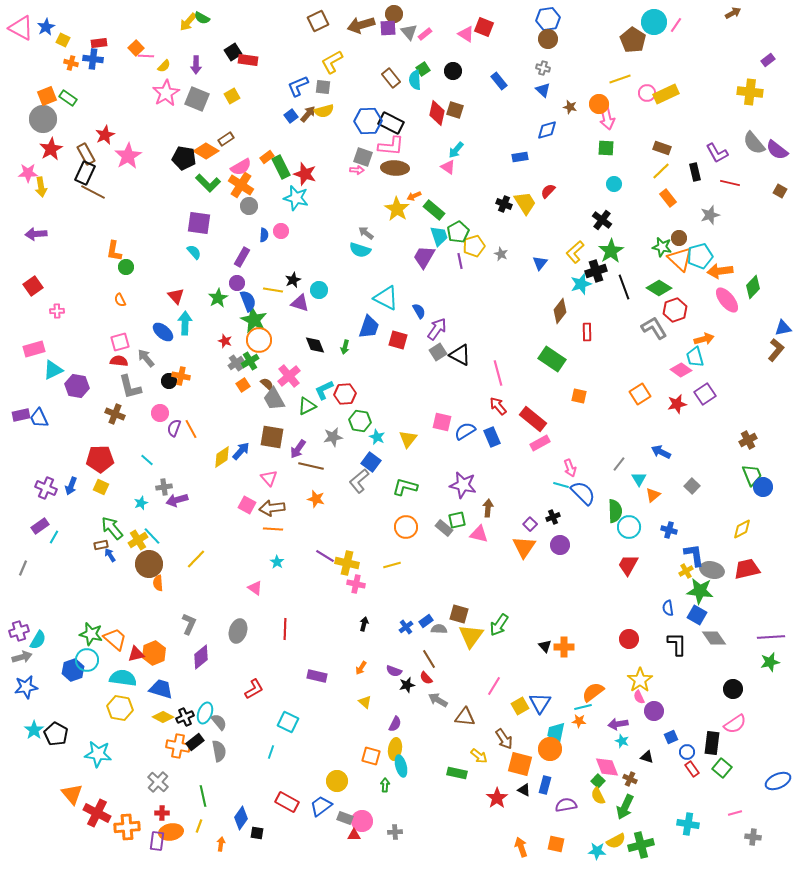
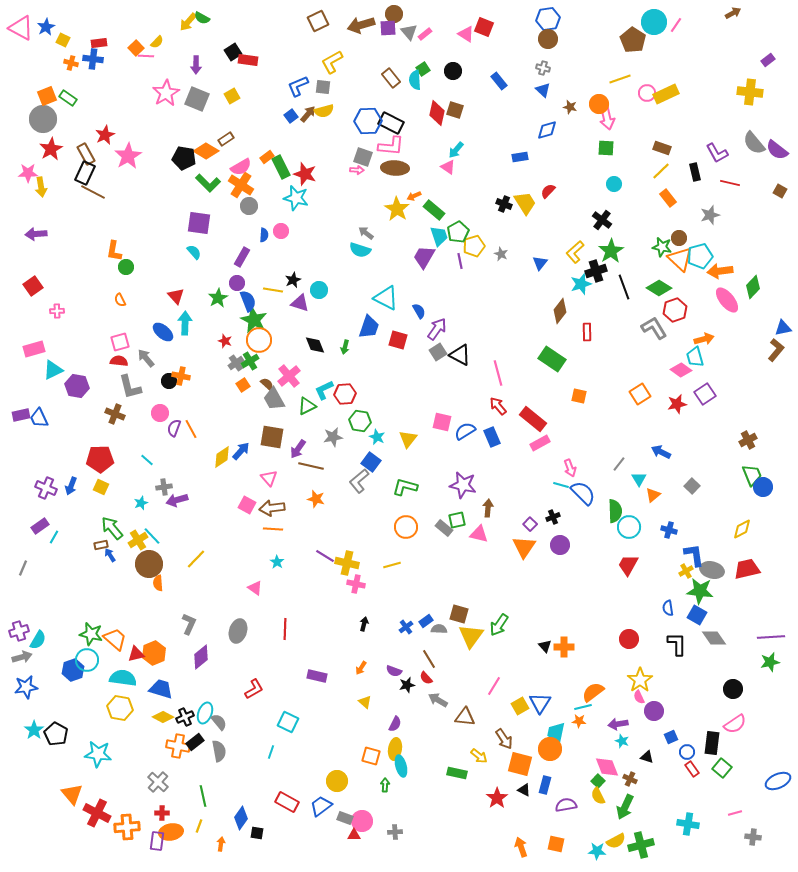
yellow semicircle at (164, 66): moved 7 px left, 24 px up
